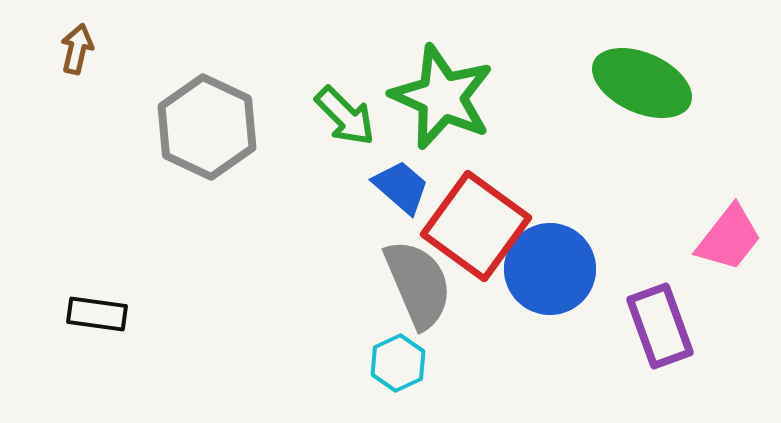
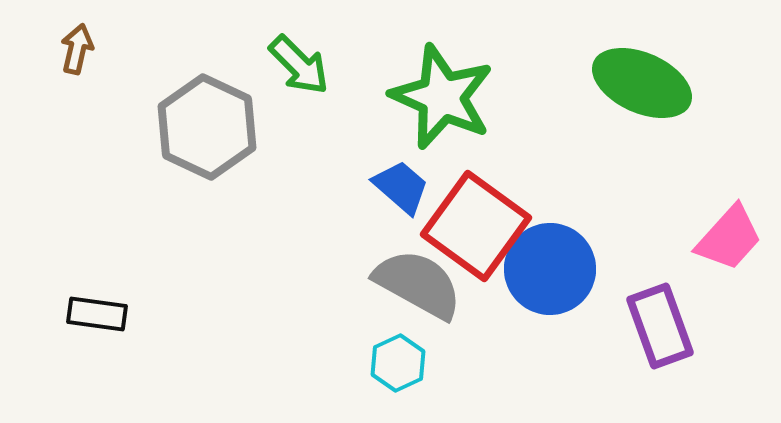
green arrow: moved 46 px left, 51 px up
pink trapezoid: rotated 4 degrees clockwise
gray semicircle: rotated 38 degrees counterclockwise
